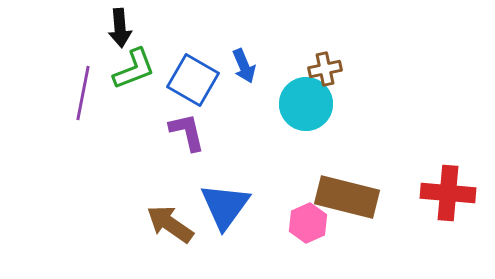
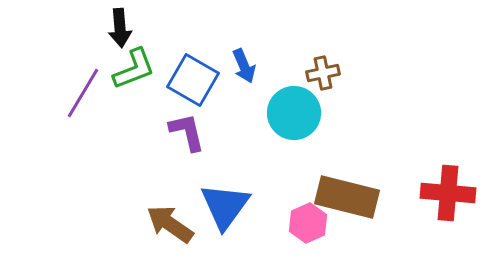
brown cross: moved 2 px left, 4 px down
purple line: rotated 20 degrees clockwise
cyan circle: moved 12 px left, 9 px down
